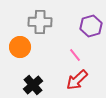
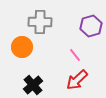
orange circle: moved 2 px right
